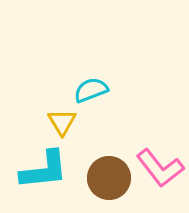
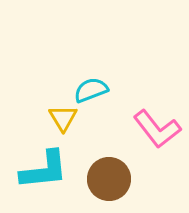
yellow triangle: moved 1 px right, 4 px up
pink L-shape: moved 3 px left, 39 px up
brown circle: moved 1 px down
